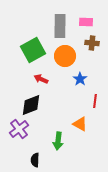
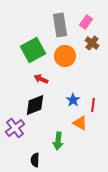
pink rectangle: rotated 56 degrees counterclockwise
gray rectangle: moved 1 px up; rotated 10 degrees counterclockwise
brown cross: rotated 32 degrees clockwise
blue star: moved 7 px left, 21 px down
red line: moved 2 px left, 4 px down
black diamond: moved 4 px right
orange triangle: moved 1 px up
purple cross: moved 4 px left, 1 px up
